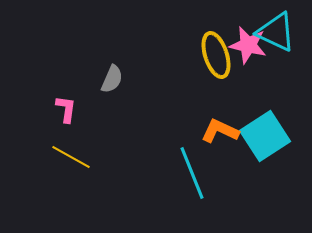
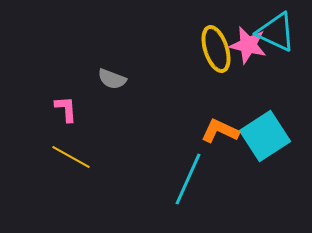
yellow ellipse: moved 6 px up
gray semicircle: rotated 88 degrees clockwise
pink L-shape: rotated 12 degrees counterclockwise
cyan line: moved 4 px left, 6 px down; rotated 46 degrees clockwise
